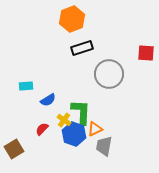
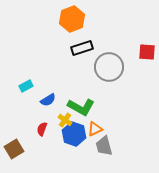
red square: moved 1 px right, 1 px up
gray circle: moved 7 px up
cyan rectangle: rotated 24 degrees counterclockwise
green L-shape: moved 5 px up; rotated 116 degrees clockwise
yellow cross: moved 1 px right
red semicircle: rotated 24 degrees counterclockwise
gray trapezoid: rotated 25 degrees counterclockwise
